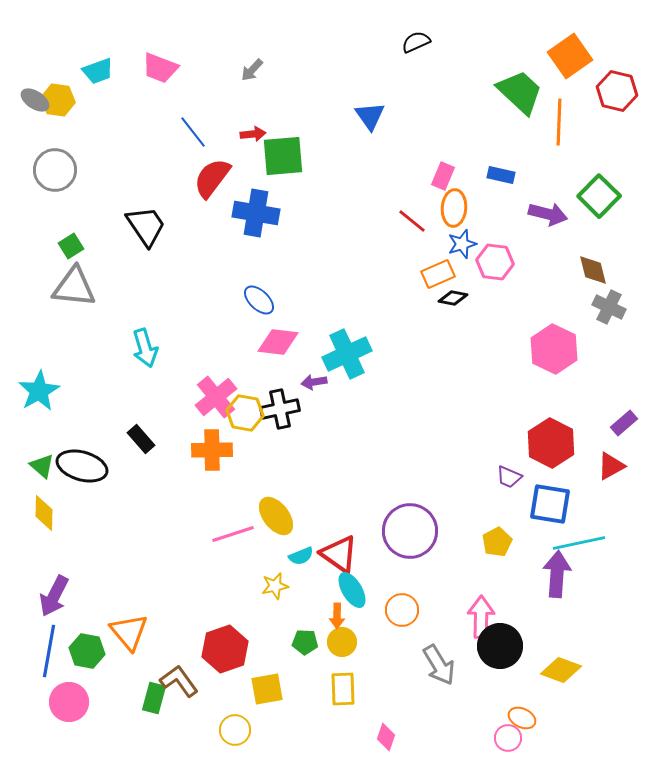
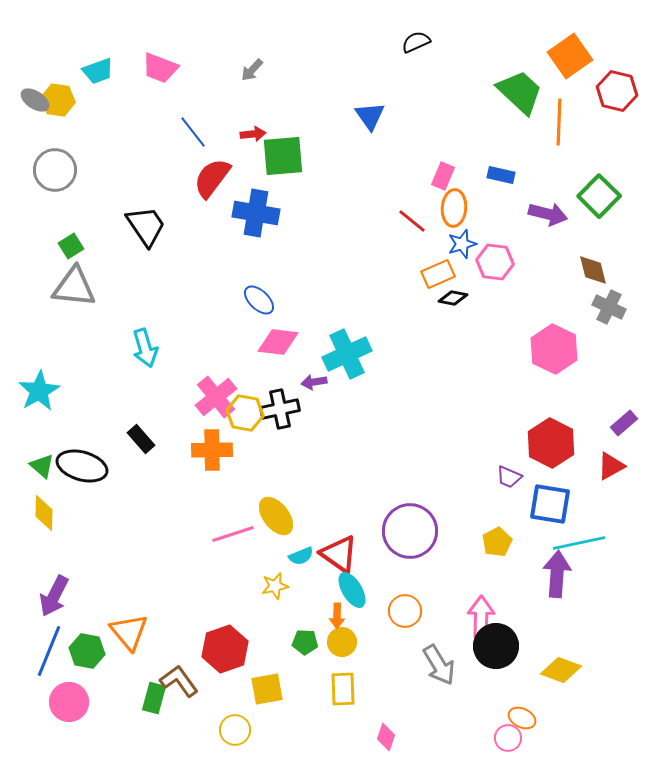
orange circle at (402, 610): moved 3 px right, 1 px down
black circle at (500, 646): moved 4 px left
blue line at (49, 651): rotated 12 degrees clockwise
